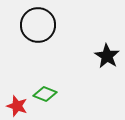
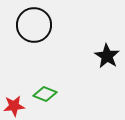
black circle: moved 4 px left
red star: moved 3 px left; rotated 25 degrees counterclockwise
